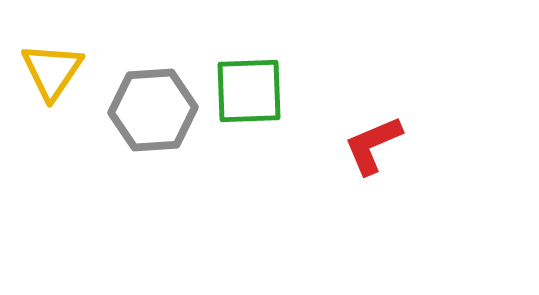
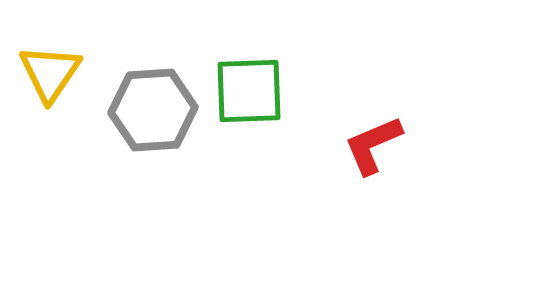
yellow triangle: moved 2 px left, 2 px down
